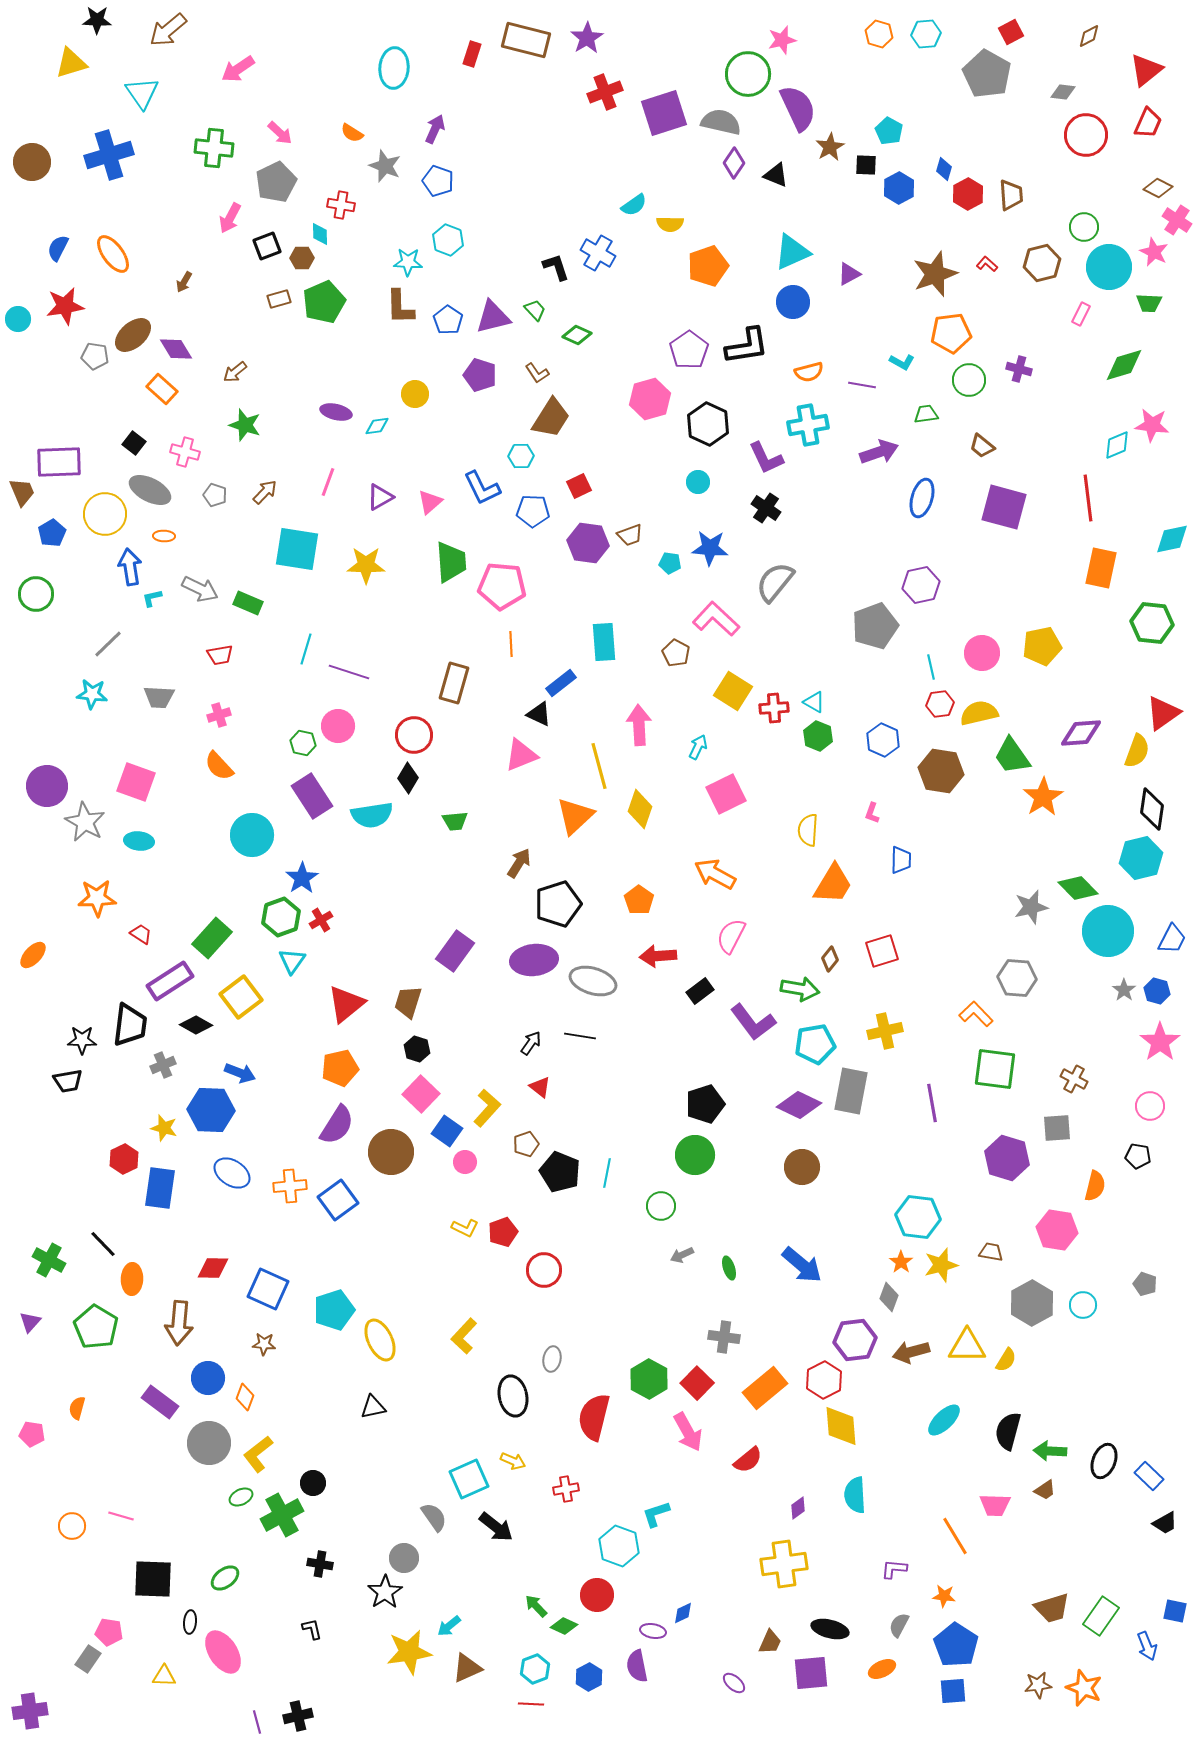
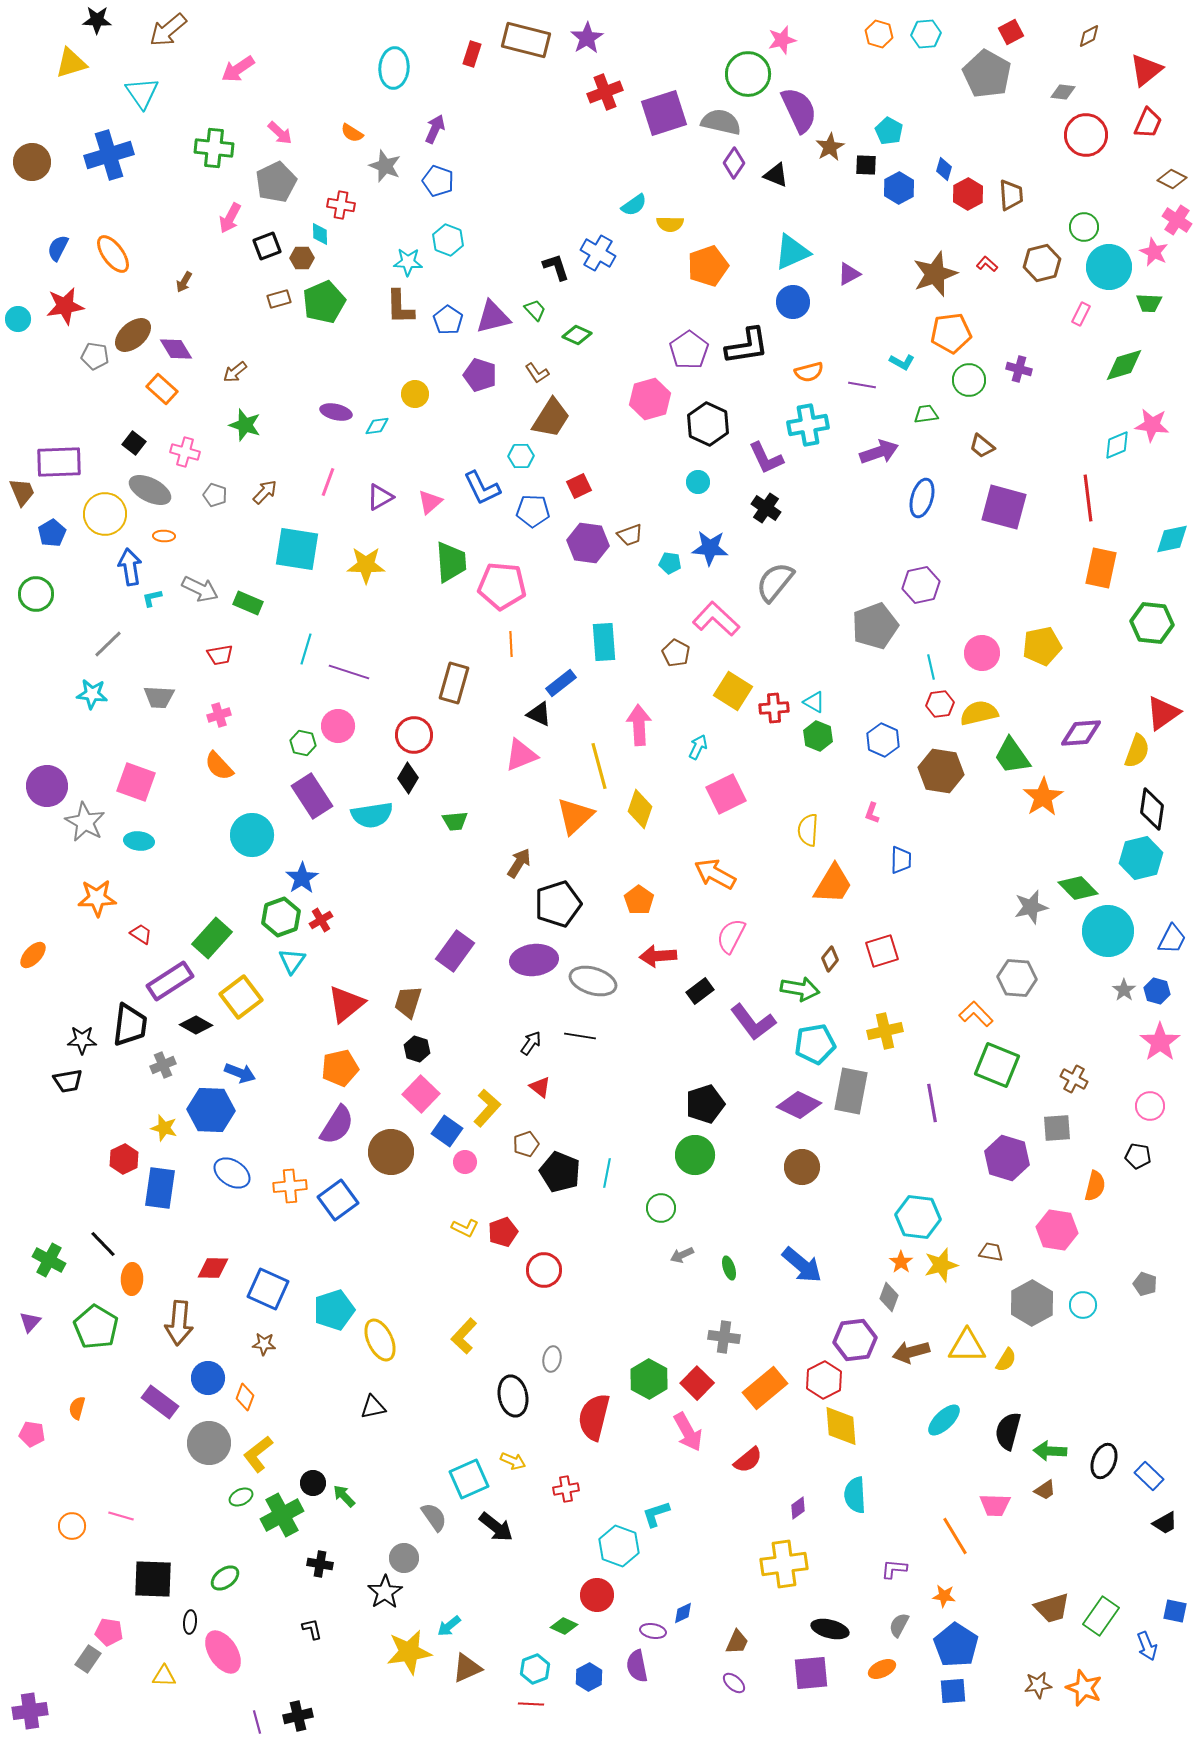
purple semicircle at (798, 108): moved 1 px right, 2 px down
brown diamond at (1158, 188): moved 14 px right, 9 px up
green square at (995, 1069): moved 2 px right, 4 px up; rotated 15 degrees clockwise
green circle at (661, 1206): moved 2 px down
green arrow at (536, 1606): moved 192 px left, 110 px up
brown trapezoid at (770, 1642): moved 33 px left
